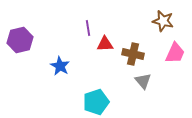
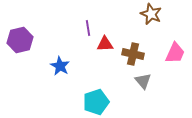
brown star: moved 12 px left, 7 px up; rotated 10 degrees clockwise
